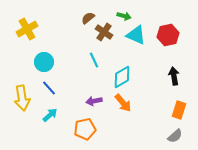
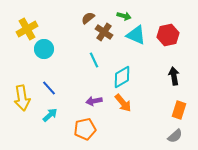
cyan circle: moved 13 px up
